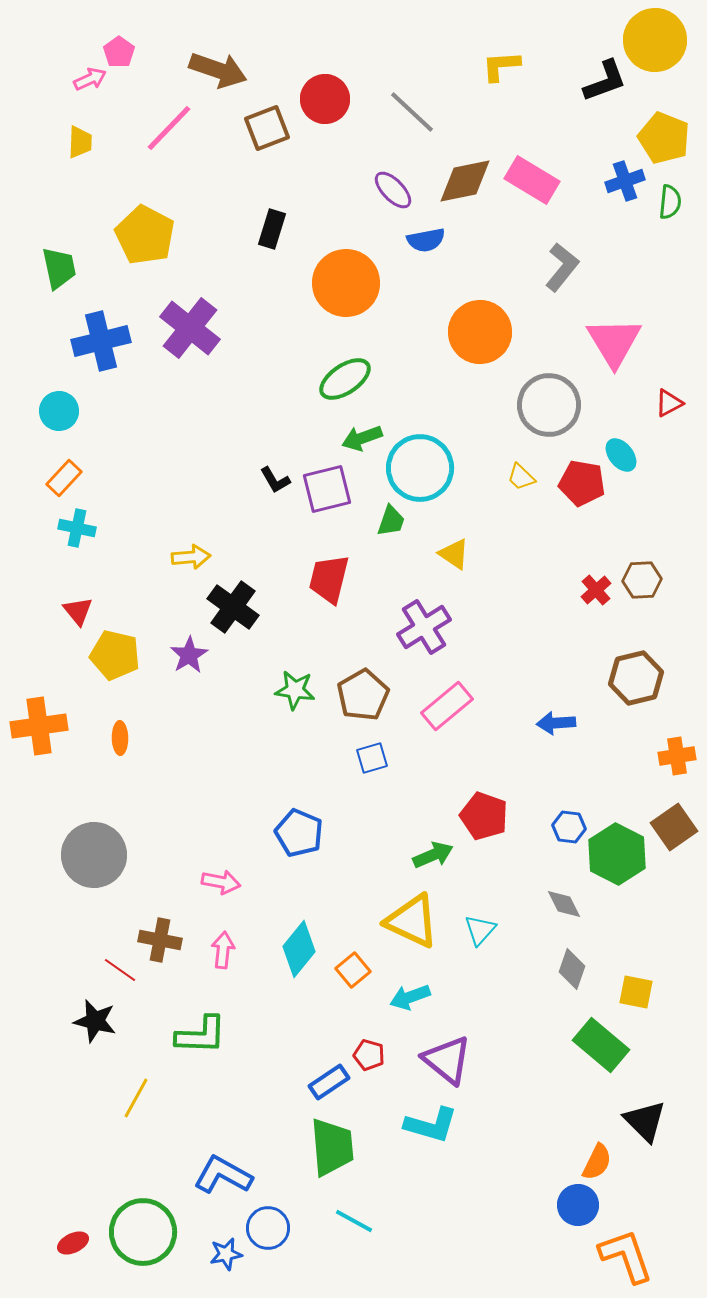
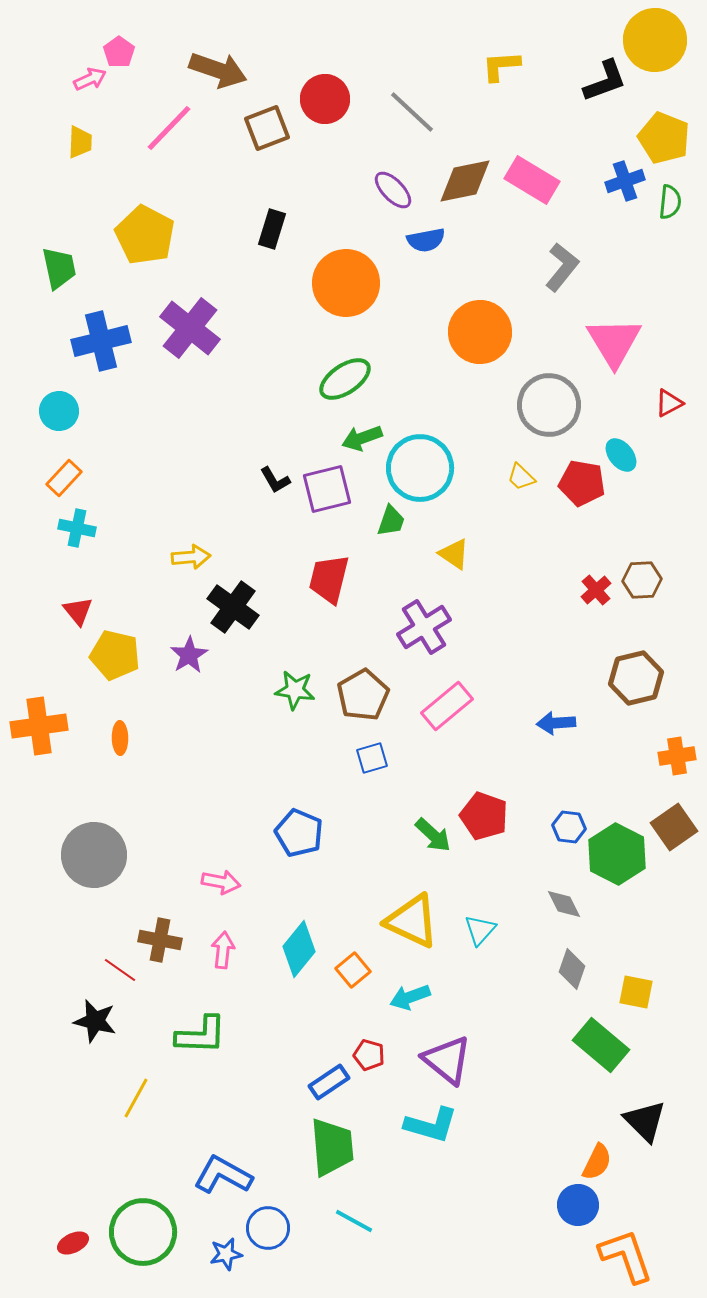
green arrow at (433, 855): moved 20 px up; rotated 66 degrees clockwise
